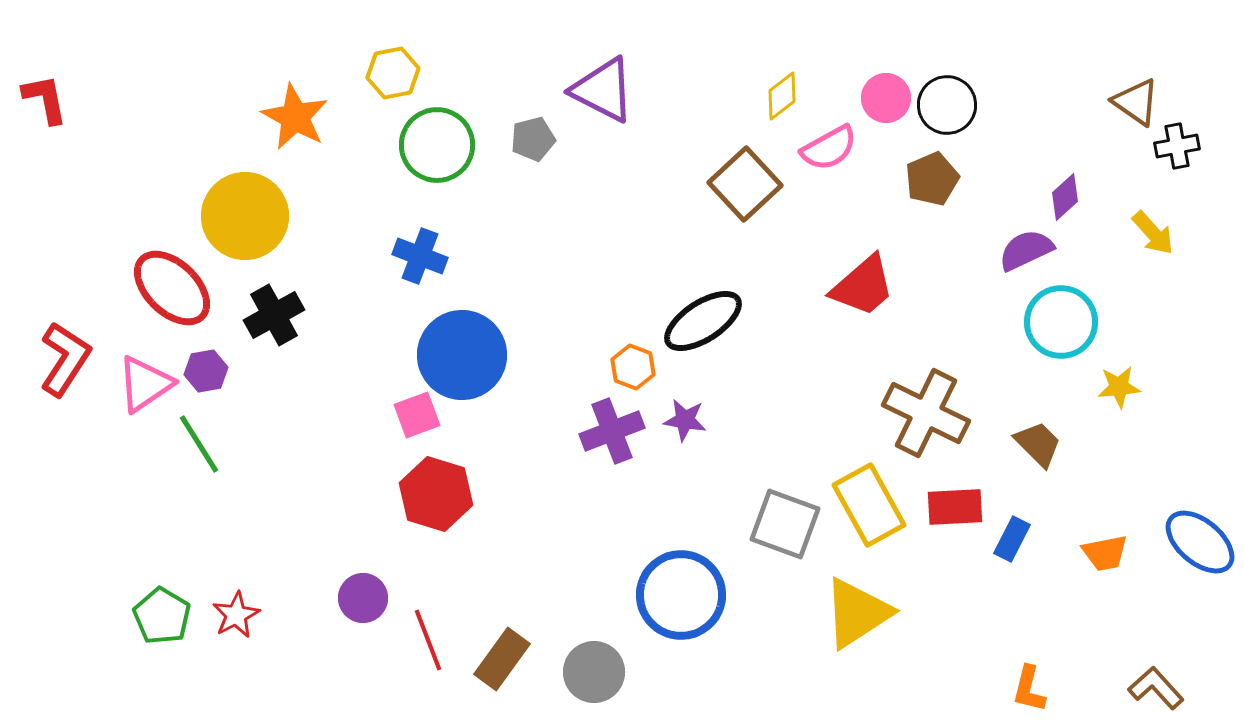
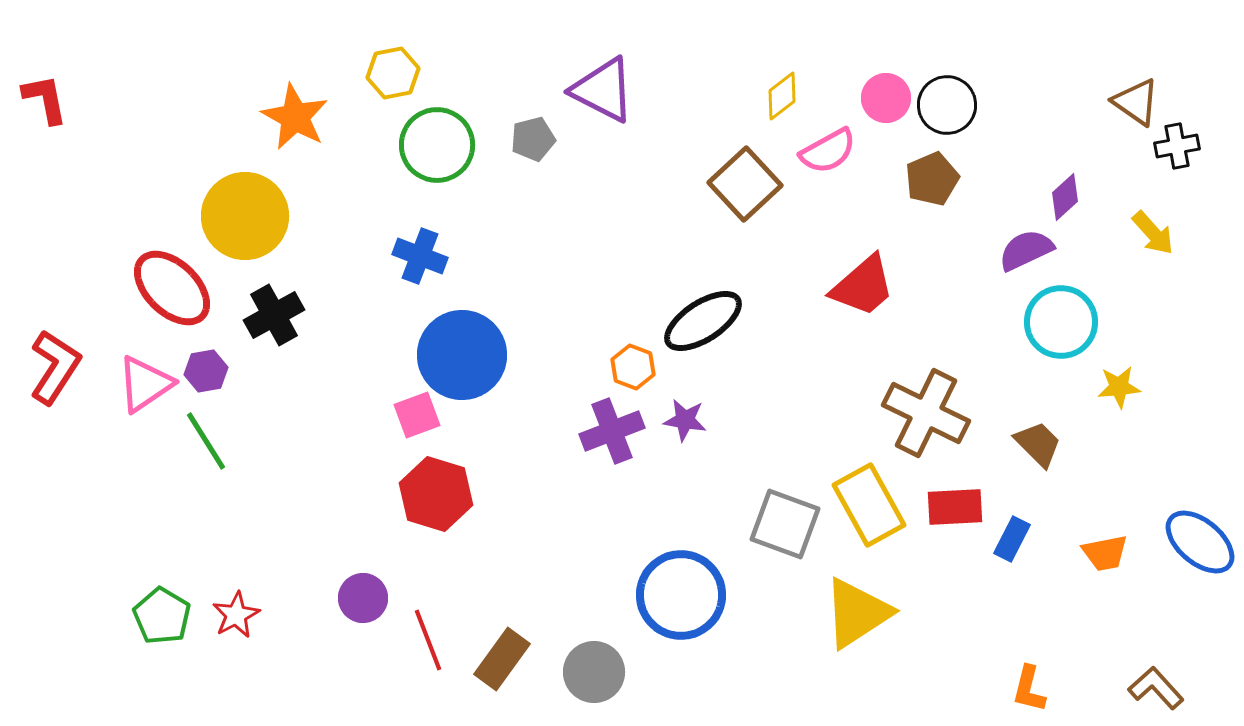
pink semicircle at (829, 148): moved 1 px left, 3 px down
red L-shape at (65, 359): moved 10 px left, 8 px down
green line at (199, 444): moved 7 px right, 3 px up
